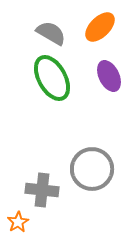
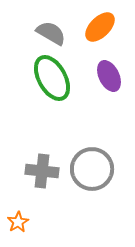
gray cross: moved 19 px up
